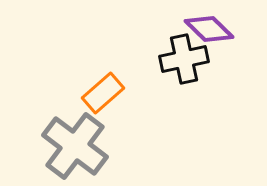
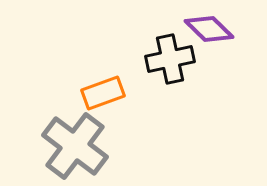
black cross: moved 14 px left
orange rectangle: rotated 21 degrees clockwise
